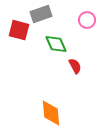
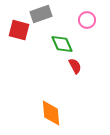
green diamond: moved 6 px right
